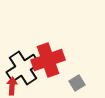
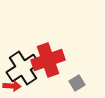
red arrow: rotated 90 degrees clockwise
